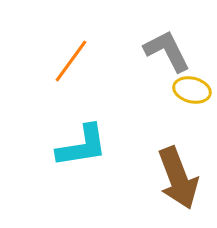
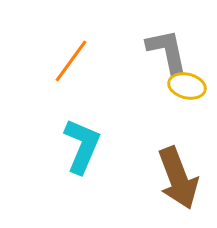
gray L-shape: rotated 15 degrees clockwise
yellow ellipse: moved 5 px left, 4 px up
cyan L-shape: rotated 58 degrees counterclockwise
